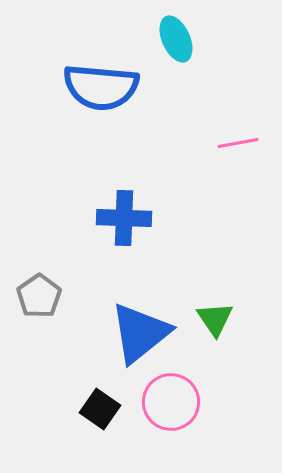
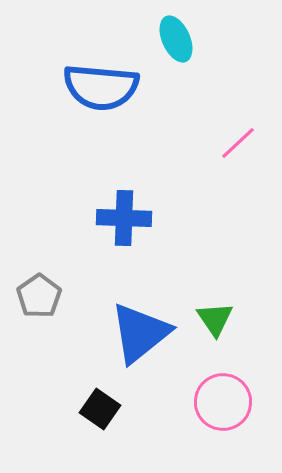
pink line: rotated 33 degrees counterclockwise
pink circle: moved 52 px right
